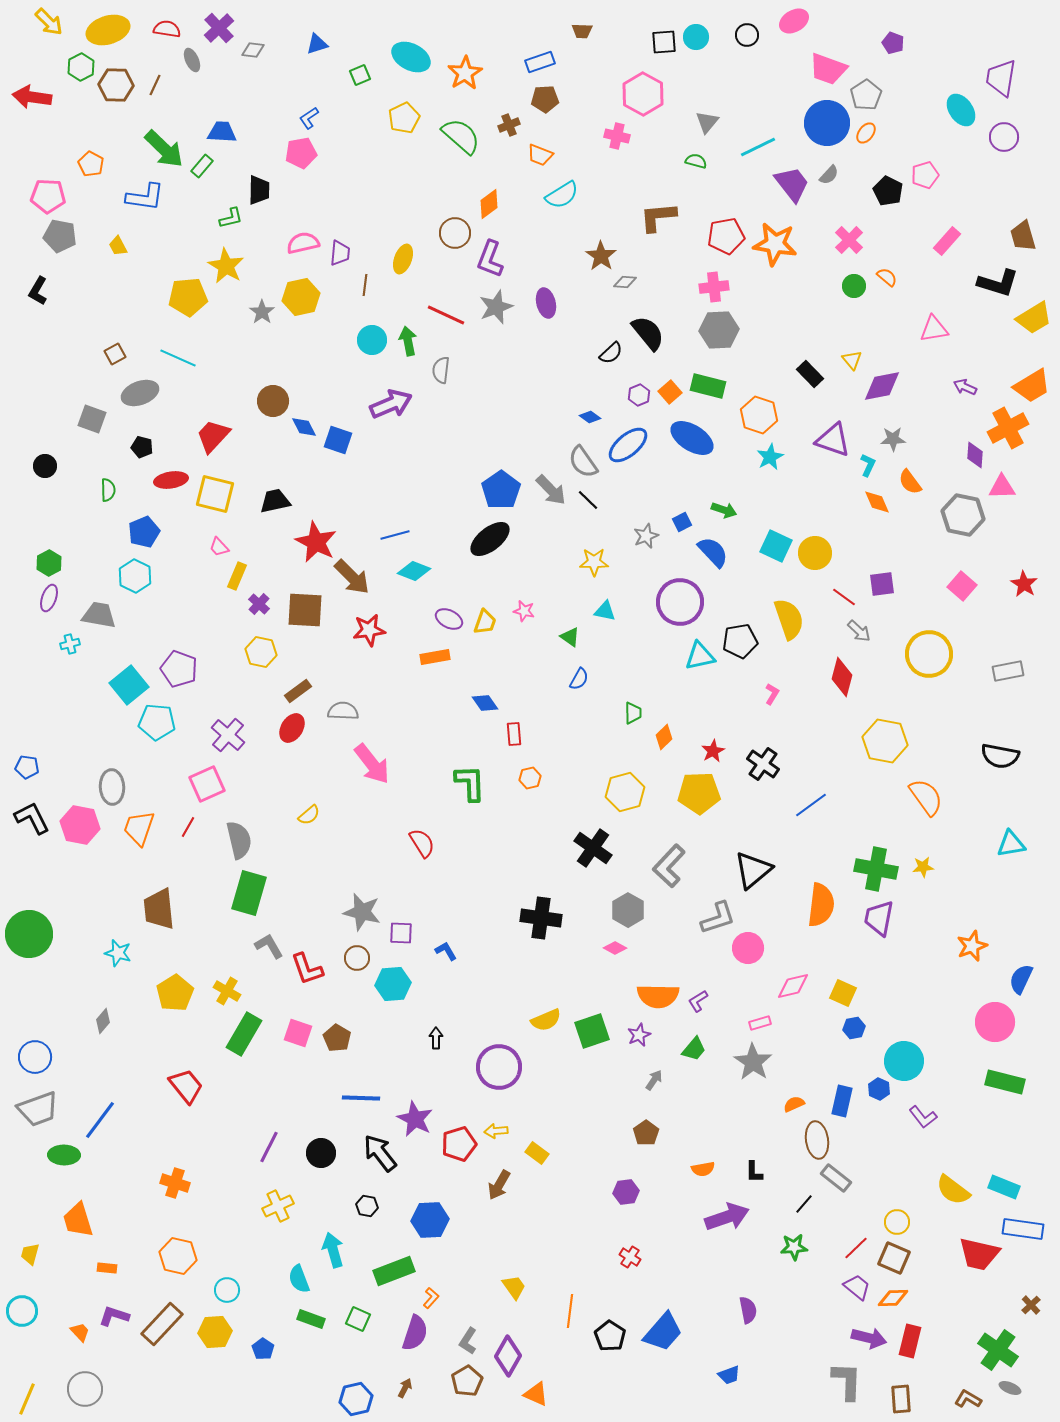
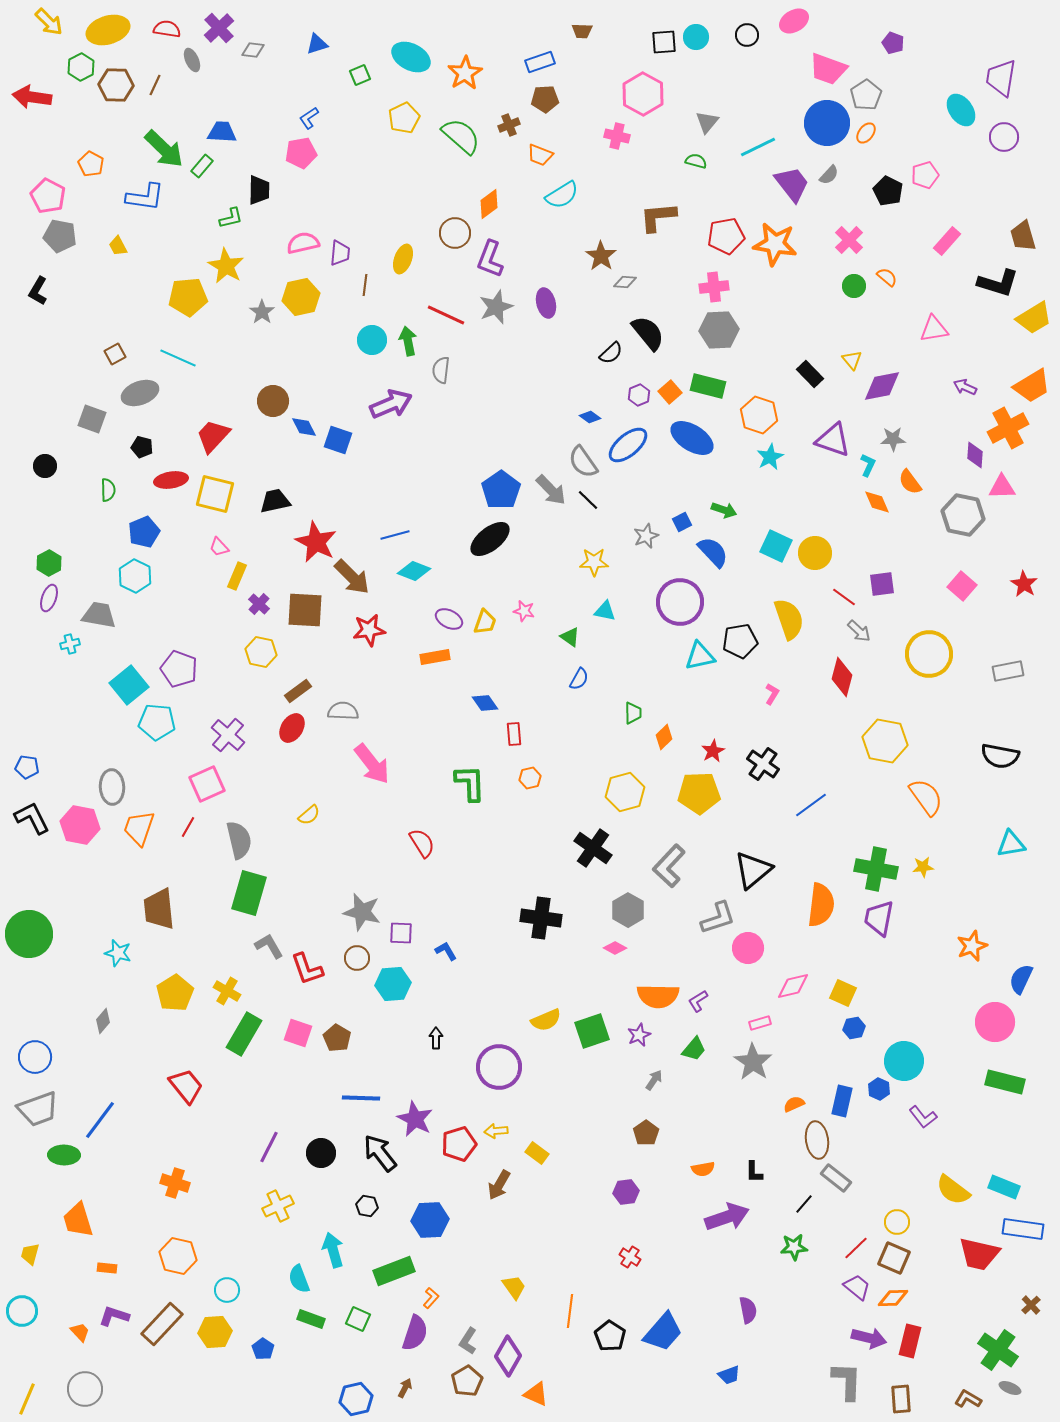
pink pentagon at (48, 196): rotated 24 degrees clockwise
